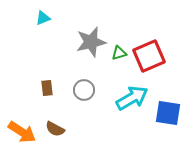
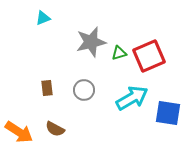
orange arrow: moved 3 px left
